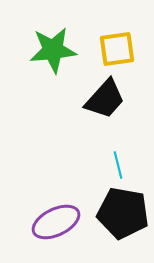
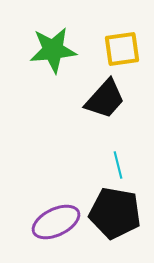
yellow square: moved 5 px right
black pentagon: moved 8 px left
